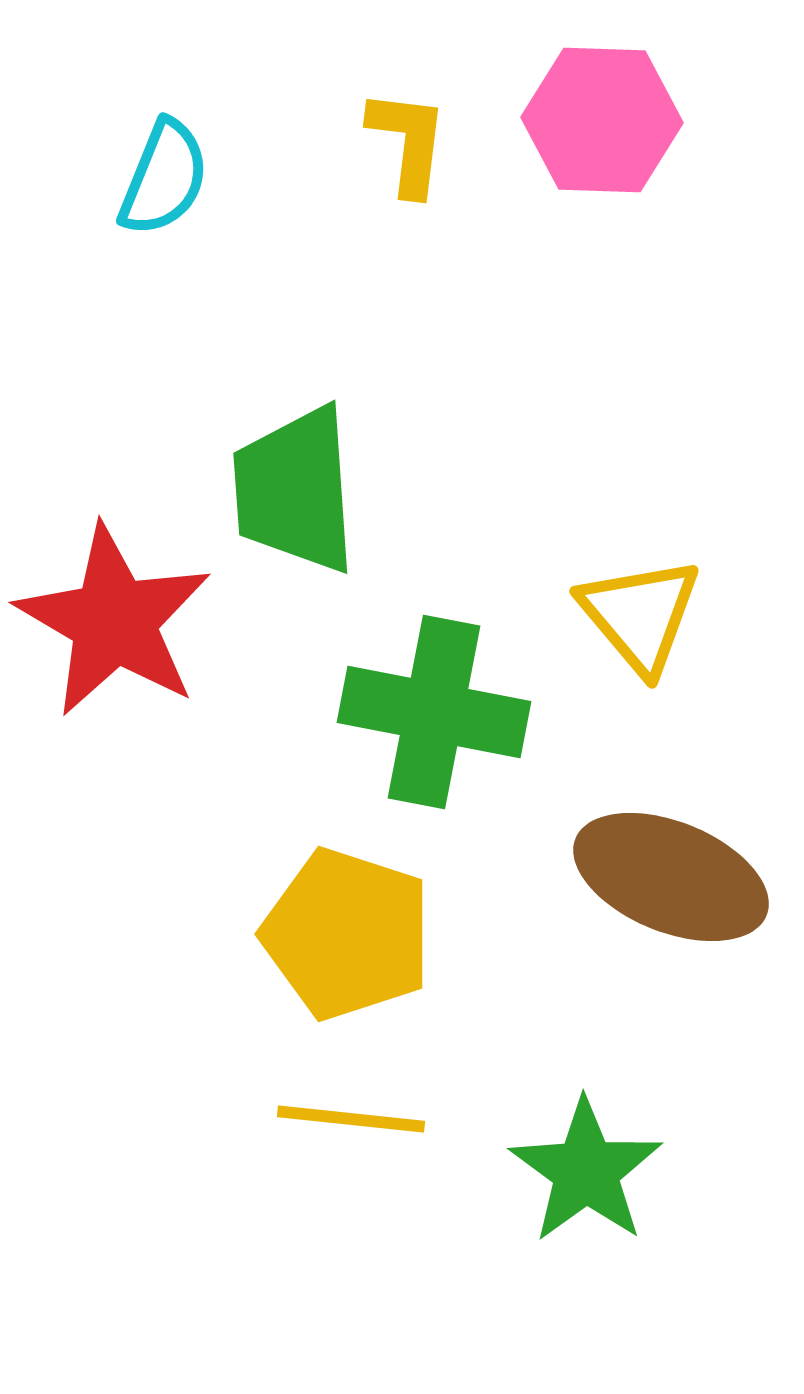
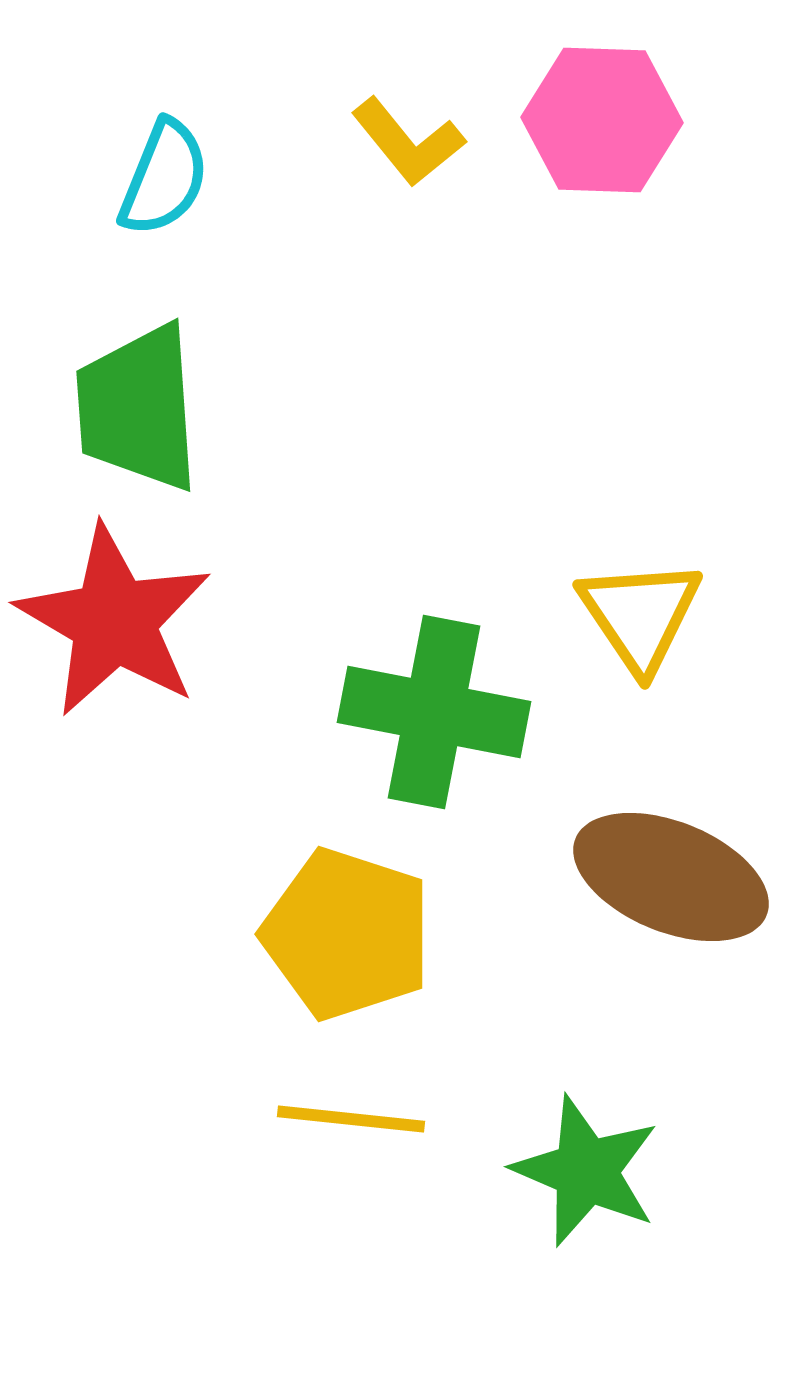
yellow L-shape: rotated 134 degrees clockwise
green trapezoid: moved 157 px left, 82 px up
yellow triangle: rotated 6 degrees clockwise
green star: rotated 13 degrees counterclockwise
